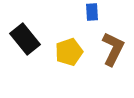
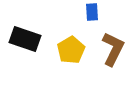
black rectangle: rotated 32 degrees counterclockwise
yellow pentagon: moved 2 px right, 2 px up; rotated 12 degrees counterclockwise
